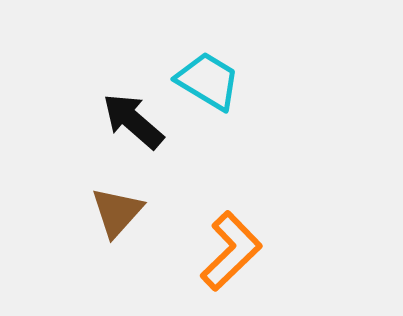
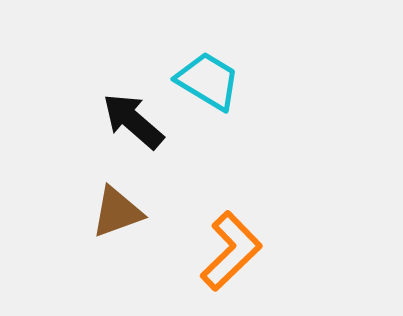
brown triangle: rotated 28 degrees clockwise
